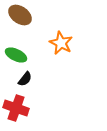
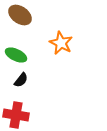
black semicircle: moved 4 px left, 1 px down
red cross: moved 7 px down; rotated 10 degrees counterclockwise
